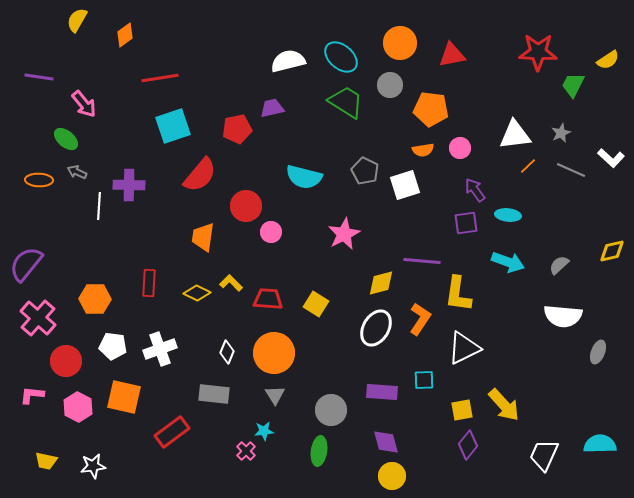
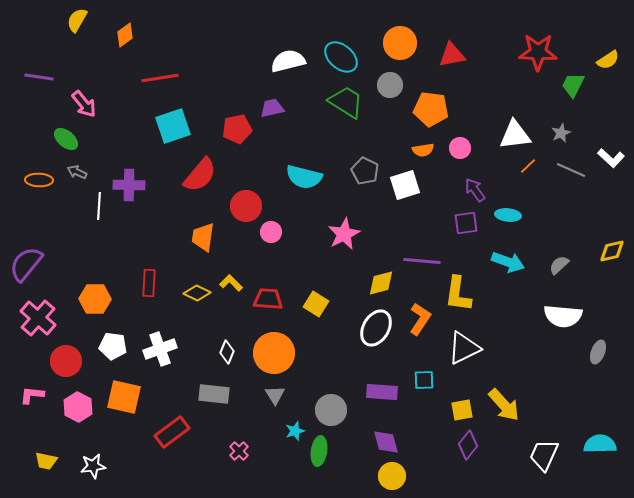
cyan star at (264, 431): moved 31 px right; rotated 12 degrees counterclockwise
pink cross at (246, 451): moved 7 px left
